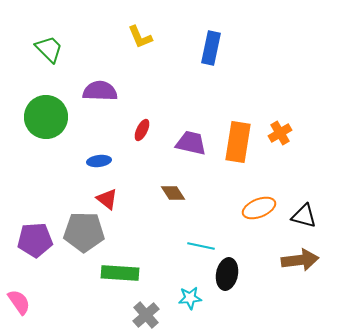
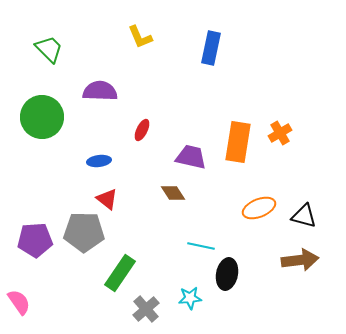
green circle: moved 4 px left
purple trapezoid: moved 14 px down
green rectangle: rotated 60 degrees counterclockwise
gray cross: moved 6 px up
